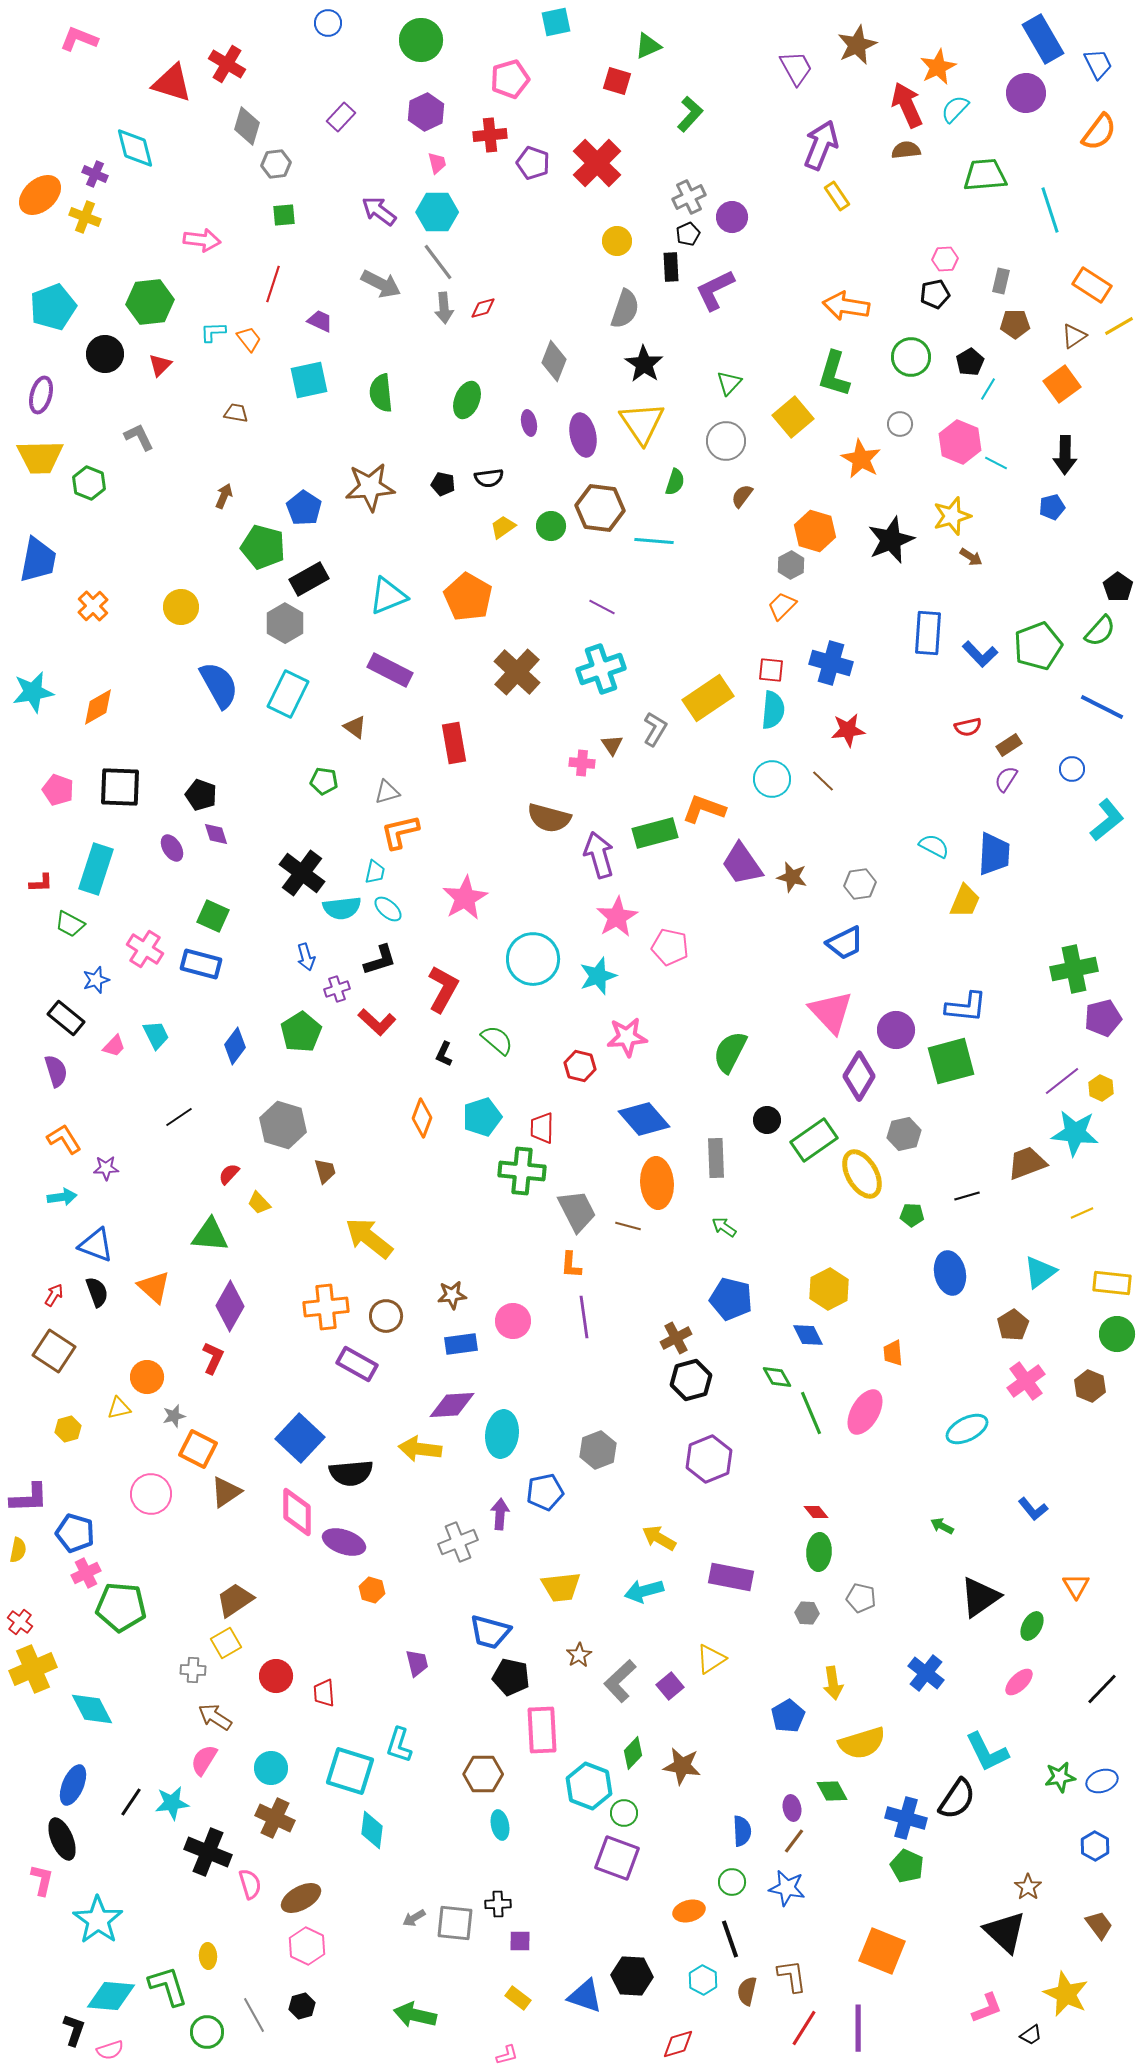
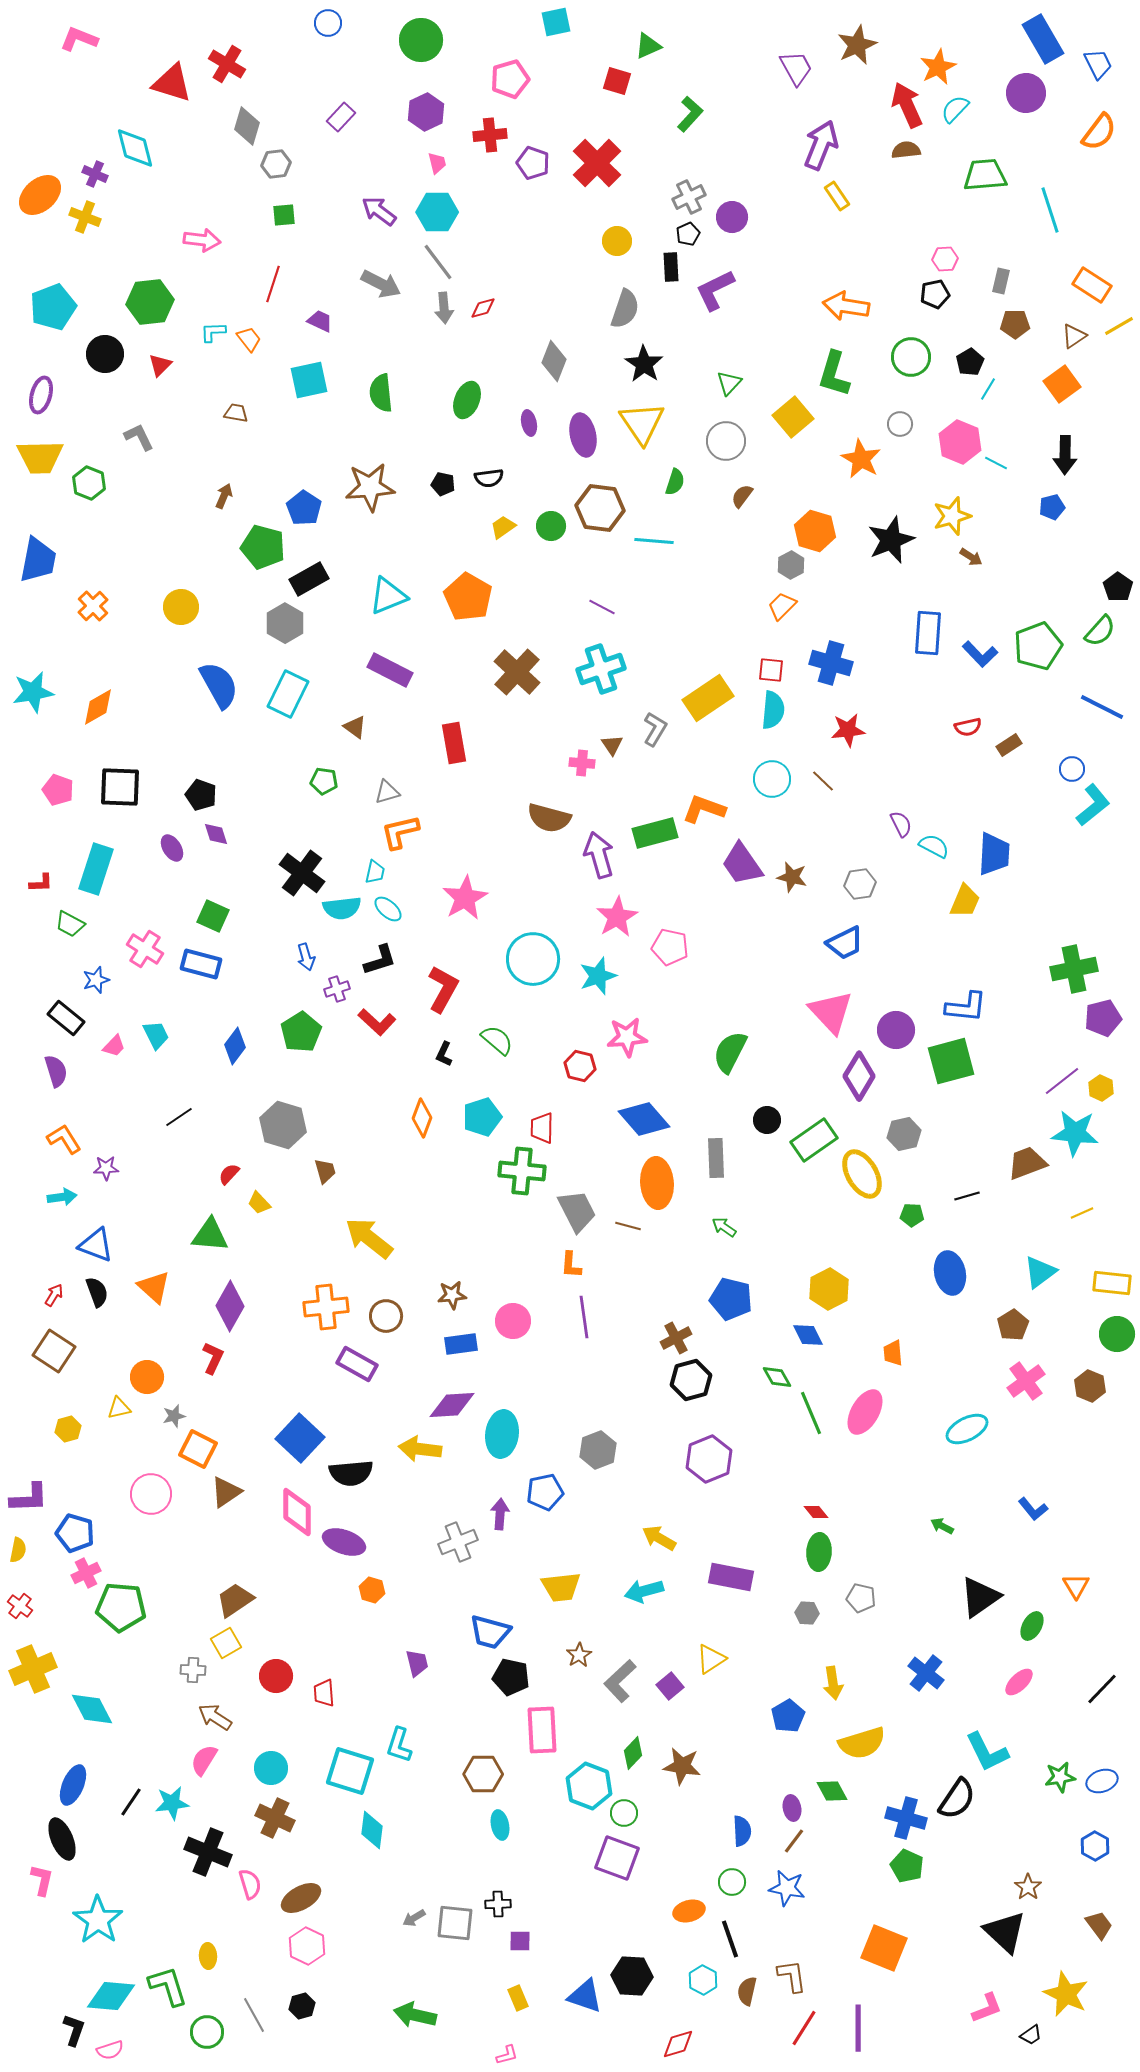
purple semicircle at (1006, 779): moved 105 px left, 45 px down; rotated 120 degrees clockwise
cyan L-shape at (1107, 820): moved 14 px left, 15 px up
red cross at (20, 1622): moved 16 px up
orange square at (882, 1951): moved 2 px right, 3 px up
yellow rectangle at (518, 1998): rotated 30 degrees clockwise
